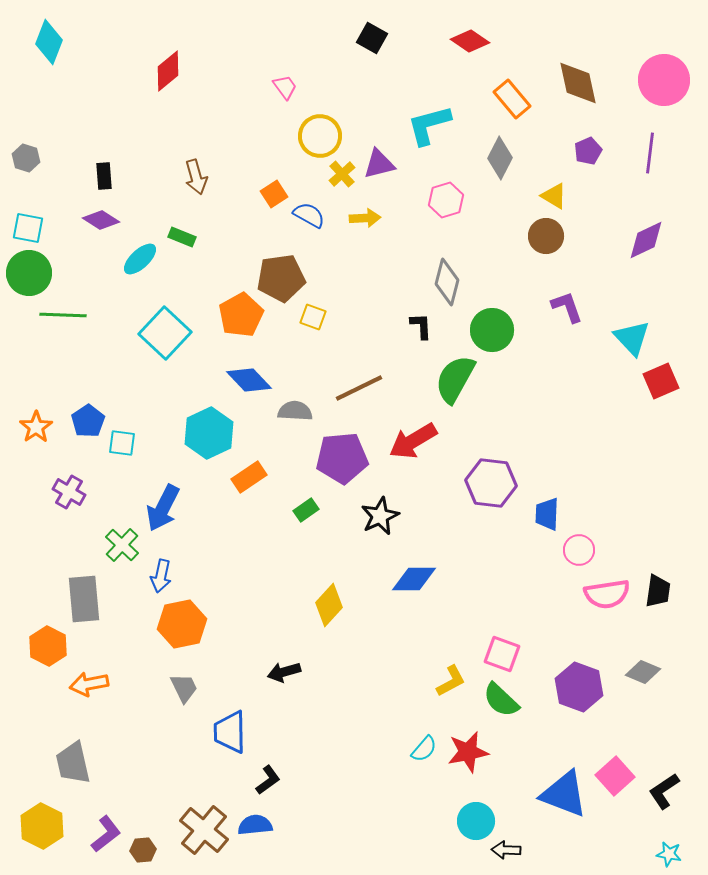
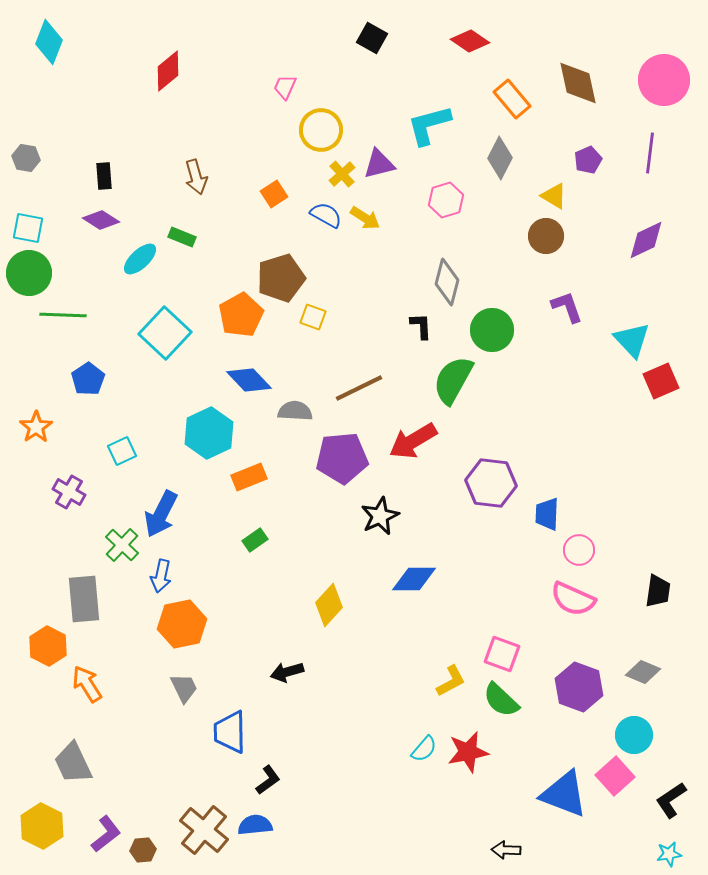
pink trapezoid at (285, 87): rotated 120 degrees counterclockwise
yellow circle at (320, 136): moved 1 px right, 6 px up
purple pentagon at (588, 151): moved 9 px down
gray hexagon at (26, 158): rotated 8 degrees counterclockwise
blue semicircle at (309, 215): moved 17 px right
yellow arrow at (365, 218): rotated 36 degrees clockwise
brown pentagon at (281, 278): rotated 9 degrees counterclockwise
cyan triangle at (632, 338): moved 2 px down
green semicircle at (455, 379): moved 2 px left, 1 px down
blue pentagon at (88, 421): moved 42 px up
cyan square at (122, 443): moved 8 px down; rotated 32 degrees counterclockwise
orange rectangle at (249, 477): rotated 12 degrees clockwise
blue arrow at (163, 508): moved 2 px left, 6 px down
green rectangle at (306, 510): moved 51 px left, 30 px down
pink semicircle at (607, 594): moved 34 px left, 5 px down; rotated 33 degrees clockwise
black arrow at (284, 672): moved 3 px right
orange arrow at (89, 684): moved 2 px left; rotated 69 degrees clockwise
gray trapezoid at (73, 763): rotated 12 degrees counterclockwise
black L-shape at (664, 791): moved 7 px right, 9 px down
cyan circle at (476, 821): moved 158 px right, 86 px up
cyan star at (669, 854): rotated 20 degrees counterclockwise
